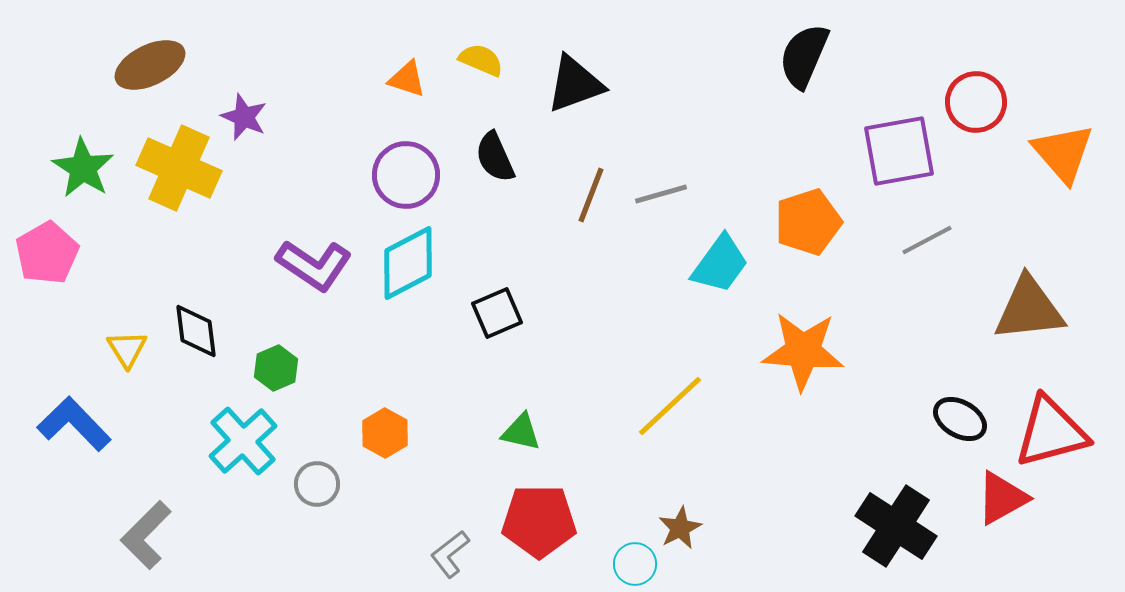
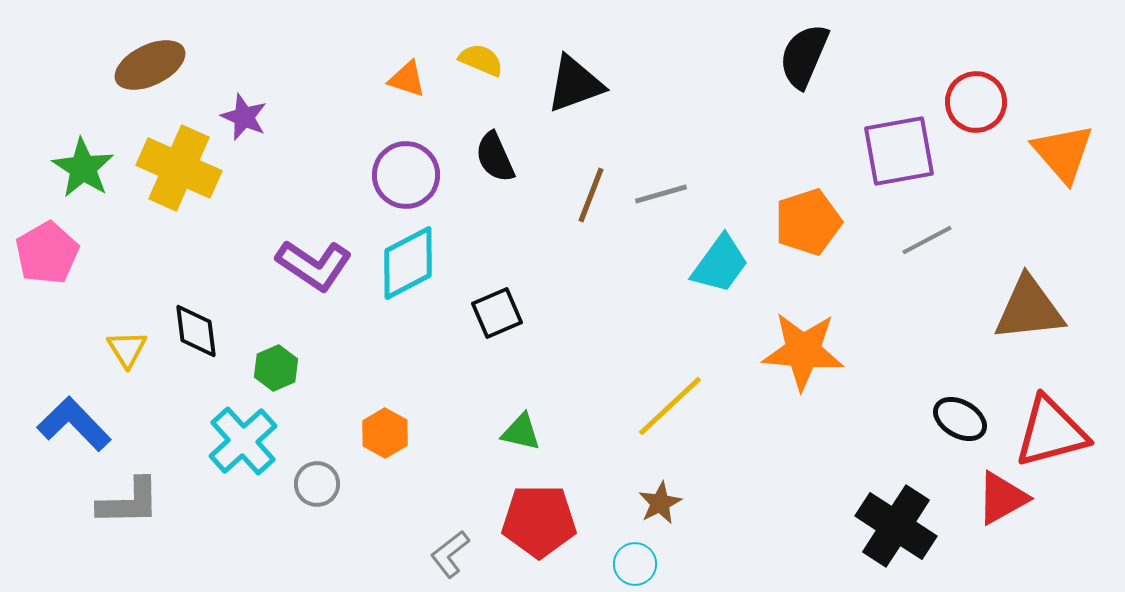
brown star at (680, 528): moved 20 px left, 25 px up
gray L-shape at (146, 535): moved 17 px left, 33 px up; rotated 136 degrees counterclockwise
